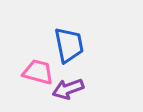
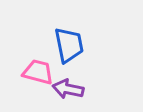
purple arrow: rotated 32 degrees clockwise
